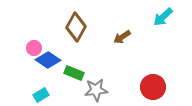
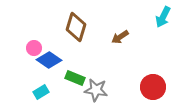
cyan arrow: rotated 20 degrees counterclockwise
brown diamond: rotated 12 degrees counterclockwise
brown arrow: moved 2 px left
blue diamond: moved 1 px right
green rectangle: moved 1 px right, 5 px down
gray star: rotated 15 degrees clockwise
cyan rectangle: moved 3 px up
